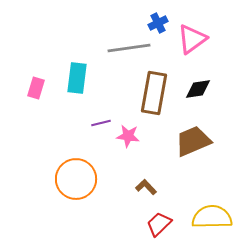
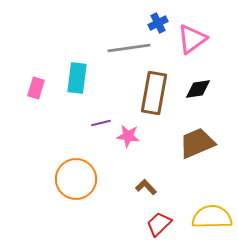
brown trapezoid: moved 4 px right, 2 px down
